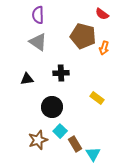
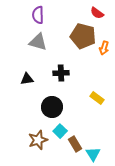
red semicircle: moved 5 px left, 1 px up
gray triangle: rotated 18 degrees counterclockwise
